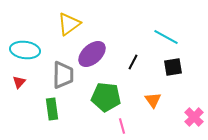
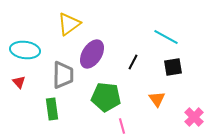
purple ellipse: rotated 16 degrees counterclockwise
red triangle: rotated 24 degrees counterclockwise
orange triangle: moved 4 px right, 1 px up
